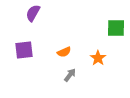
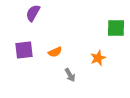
orange semicircle: moved 9 px left
orange star: rotated 14 degrees clockwise
gray arrow: rotated 112 degrees clockwise
